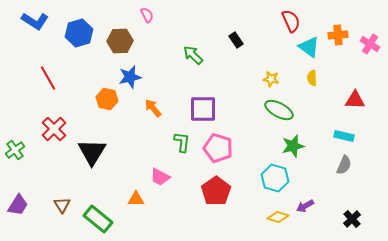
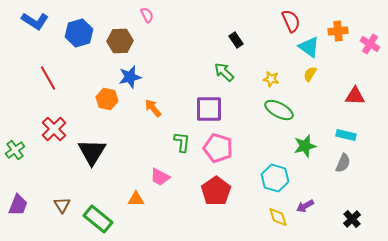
orange cross: moved 4 px up
green arrow: moved 31 px right, 17 px down
yellow semicircle: moved 2 px left, 4 px up; rotated 35 degrees clockwise
red triangle: moved 4 px up
purple square: moved 6 px right
cyan rectangle: moved 2 px right, 1 px up
green star: moved 12 px right
gray semicircle: moved 1 px left, 2 px up
purple trapezoid: rotated 10 degrees counterclockwise
yellow diamond: rotated 55 degrees clockwise
